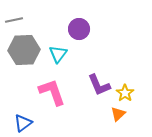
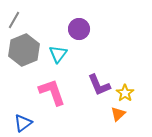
gray line: rotated 48 degrees counterclockwise
gray hexagon: rotated 20 degrees counterclockwise
